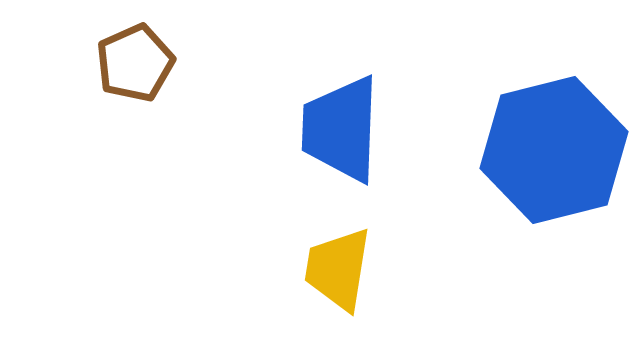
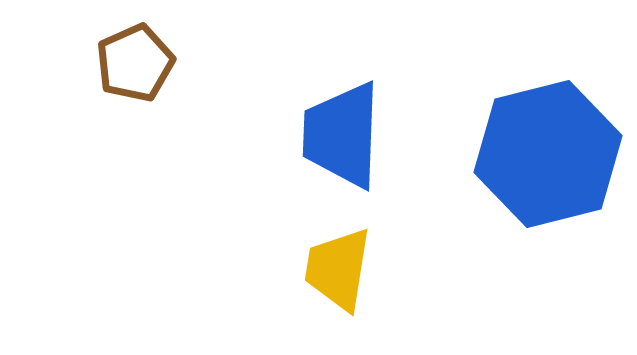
blue trapezoid: moved 1 px right, 6 px down
blue hexagon: moved 6 px left, 4 px down
